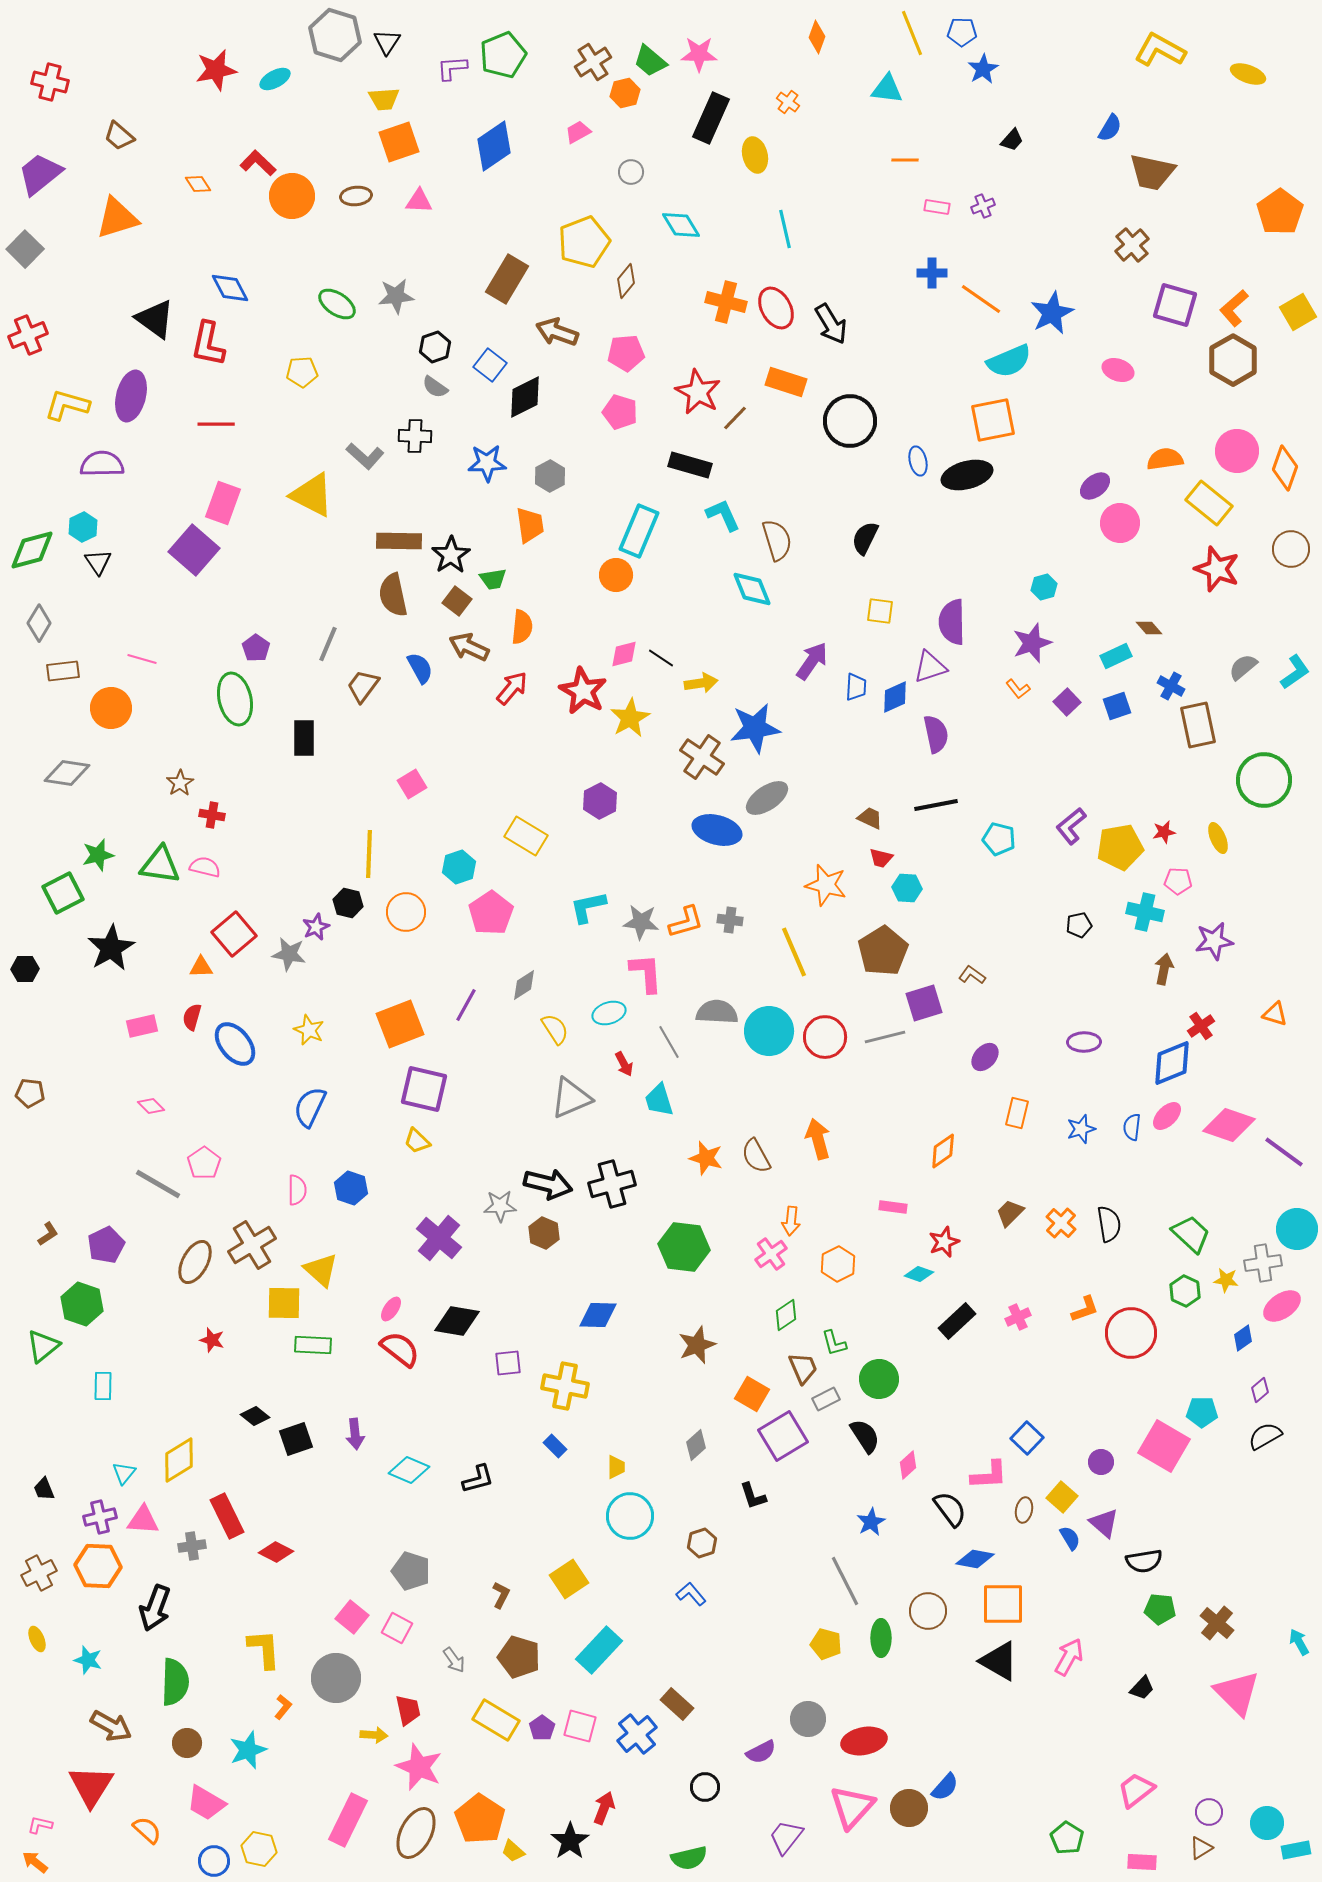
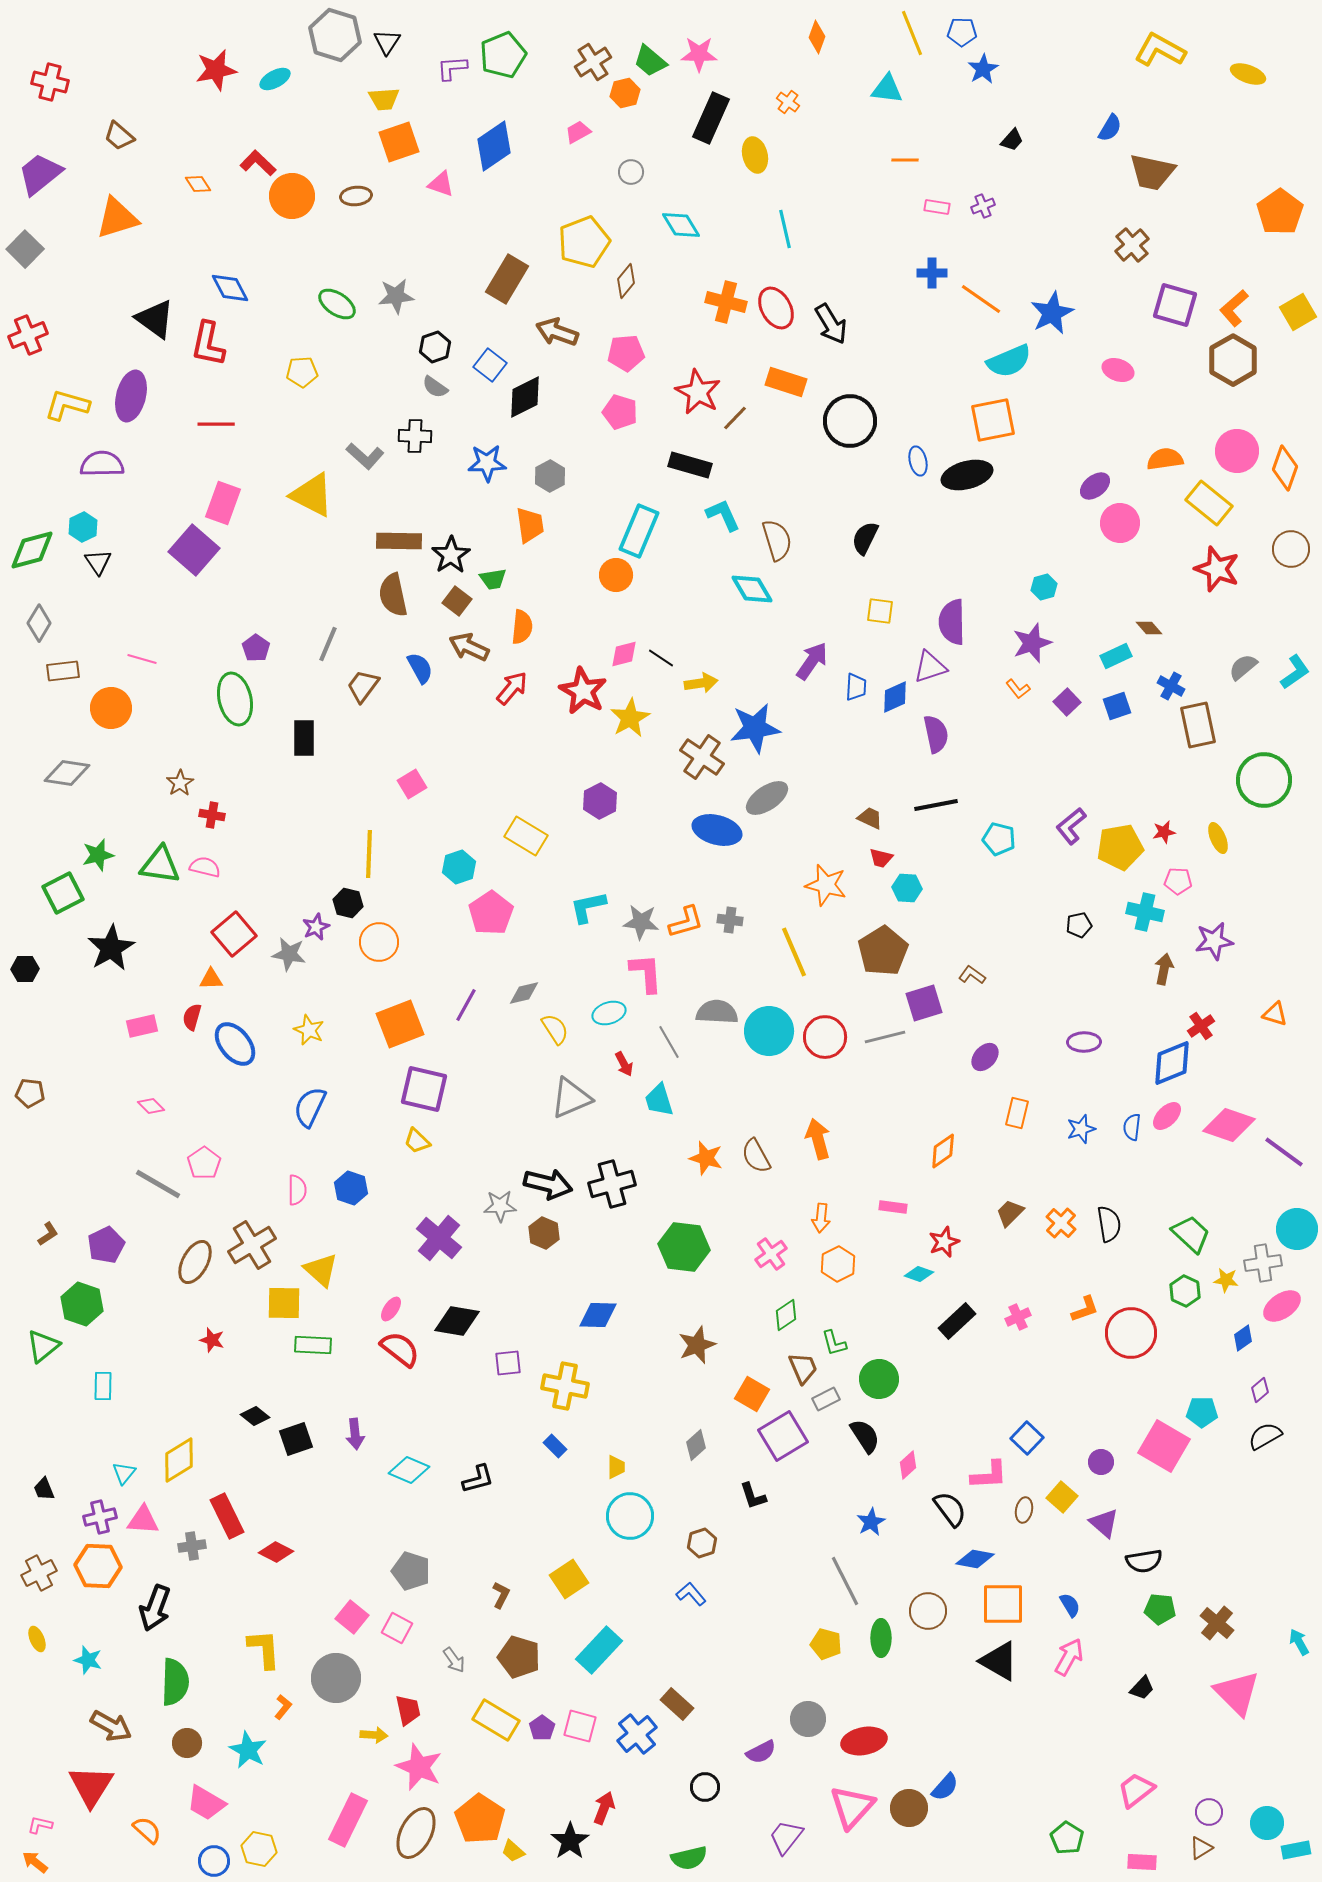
pink triangle at (419, 201): moved 22 px right, 17 px up; rotated 16 degrees clockwise
cyan diamond at (752, 589): rotated 9 degrees counterclockwise
orange circle at (406, 912): moved 27 px left, 30 px down
orange triangle at (201, 967): moved 10 px right, 12 px down
gray diamond at (524, 985): moved 8 px down; rotated 20 degrees clockwise
orange arrow at (791, 1221): moved 30 px right, 3 px up
blue semicircle at (1070, 1538): moved 67 px down
cyan star at (248, 1750): rotated 24 degrees counterclockwise
